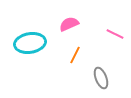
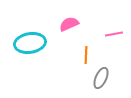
pink line: moved 1 px left; rotated 36 degrees counterclockwise
orange line: moved 11 px right; rotated 24 degrees counterclockwise
gray ellipse: rotated 45 degrees clockwise
